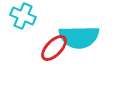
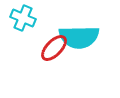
cyan cross: moved 2 px down
